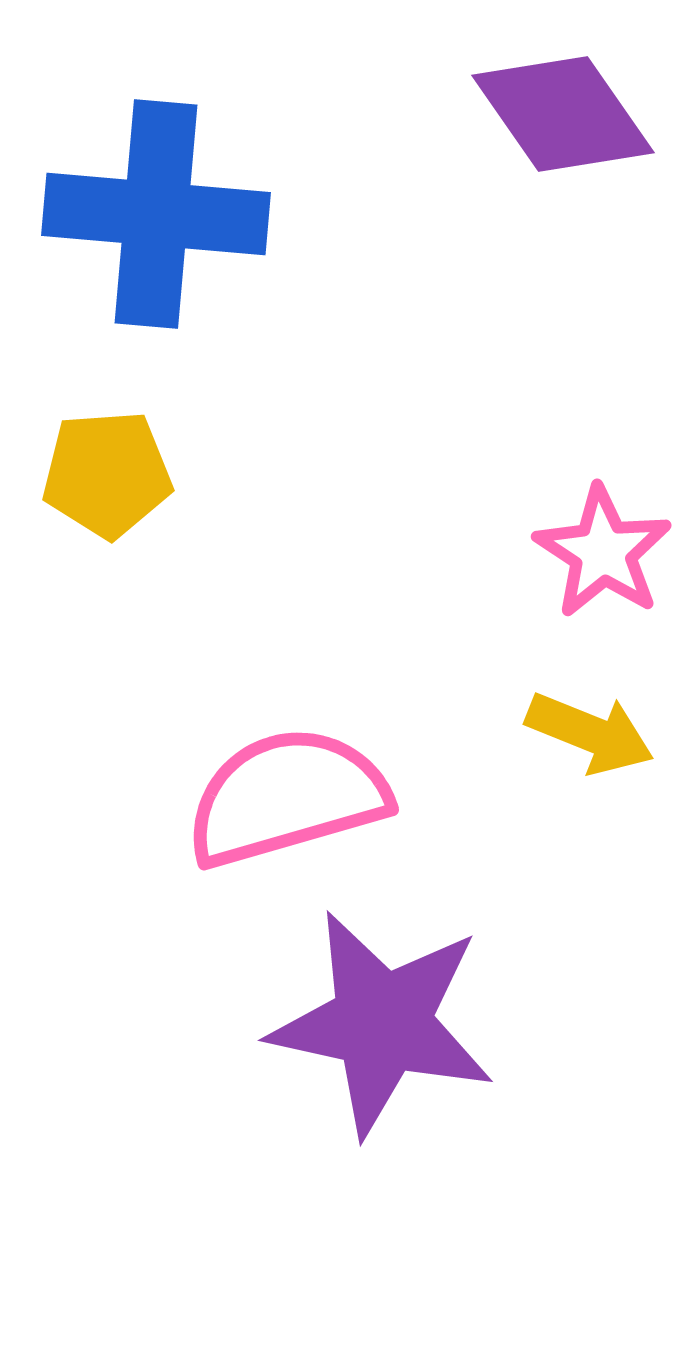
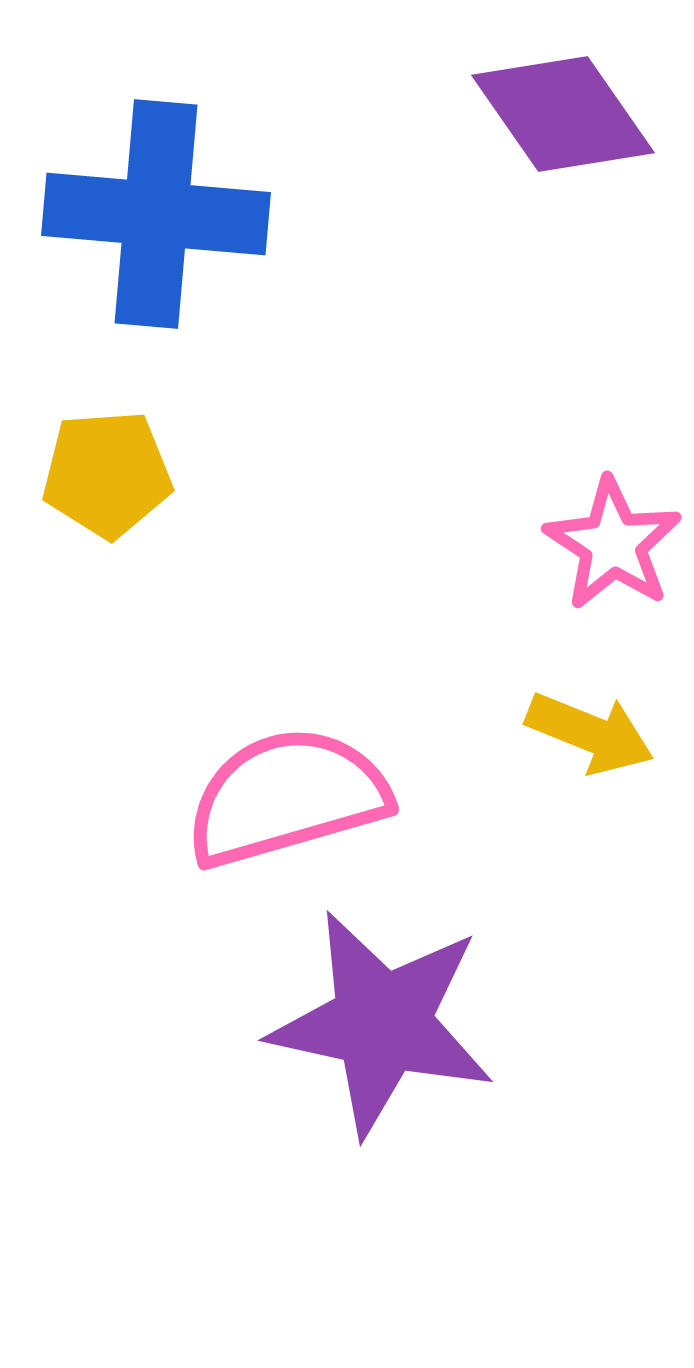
pink star: moved 10 px right, 8 px up
